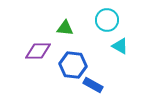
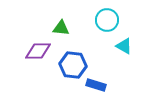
green triangle: moved 4 px left
cyan triangle: moved 4 px right
blue rectangle: moved 3 px right; rotated 12 degrees counterclockwise
